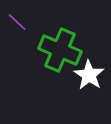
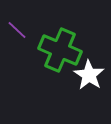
purple line: moved 8 px down
